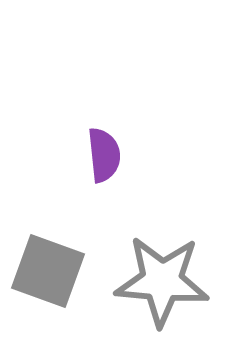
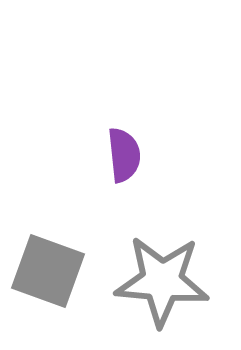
purple semicircle: moved 20 px right
